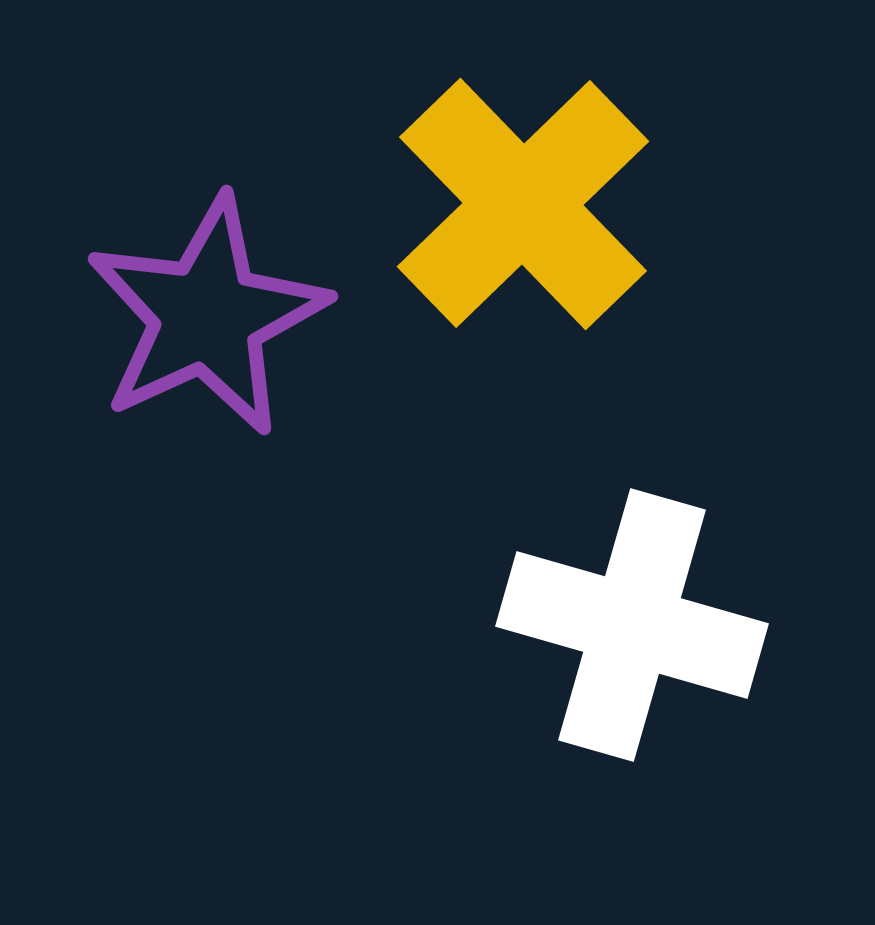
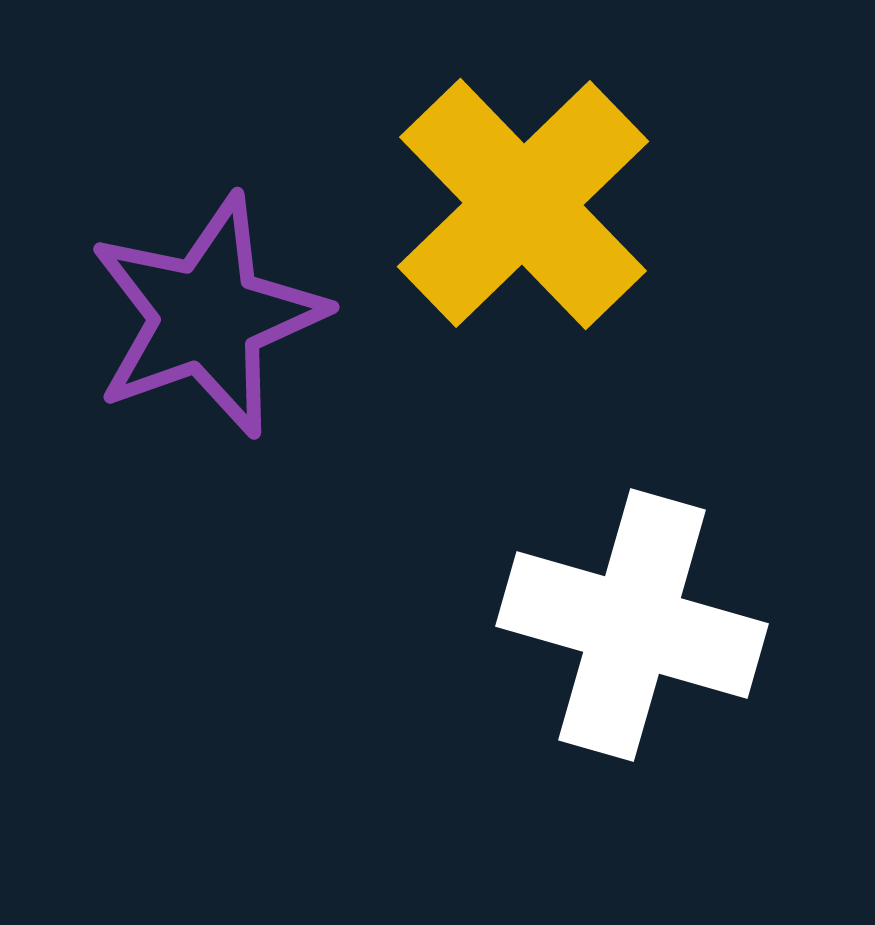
purple star: rotated 5 degrees clockwise
